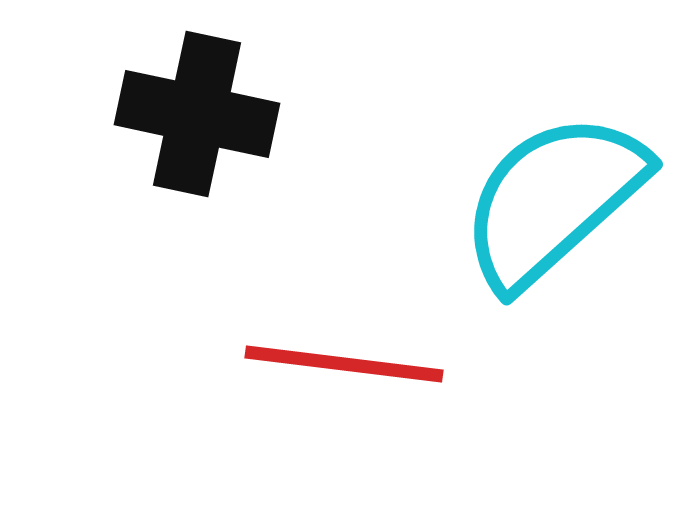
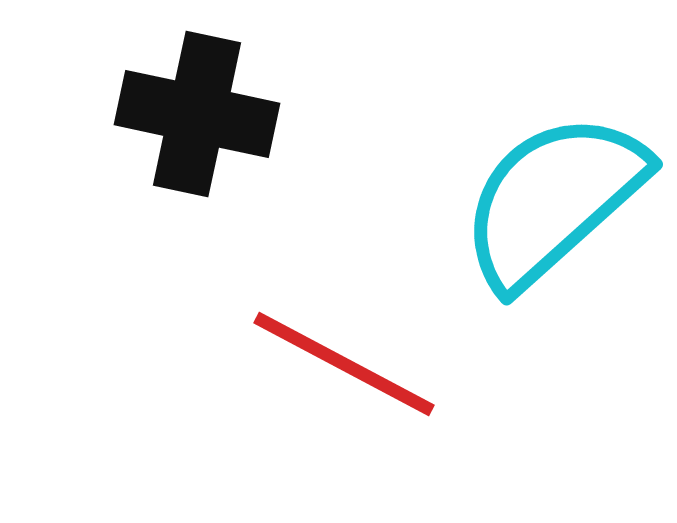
red line: rotated 21 degrees clockwise
